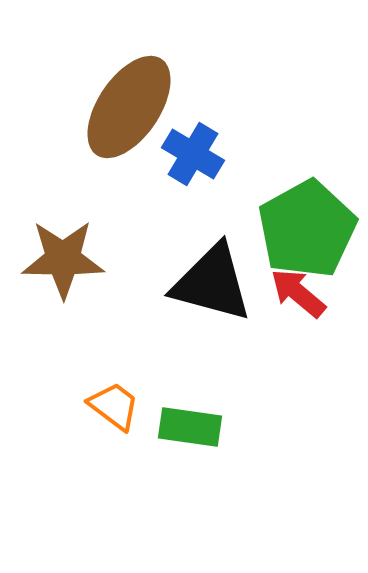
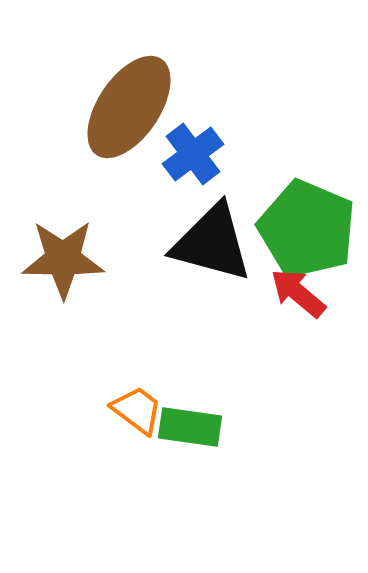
blue cross: rotated 22 degrees clockwise
green pentagon: rotated 20 degrees counterclockwise
black triangle: moved 40 px up
orange trapezoid: moved 23 px right, 4 px down
